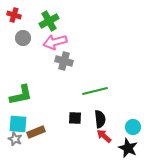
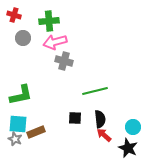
green cross: rotated 24 degrees clockwise
red arrow: moved 1 px up
